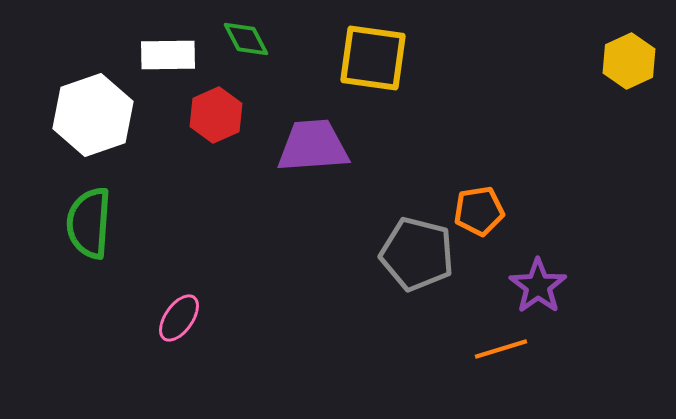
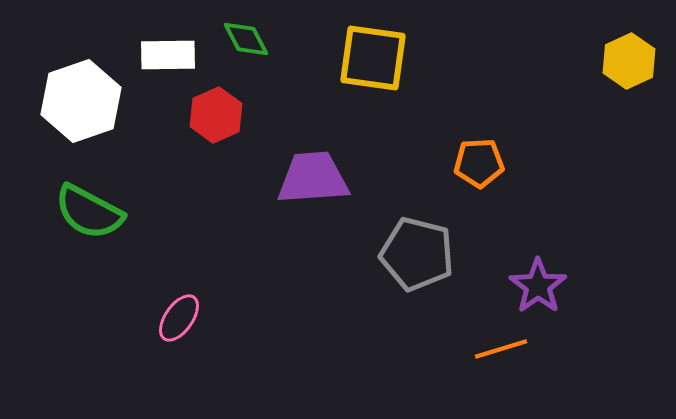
white hexagon: moved 12 px left, 14 px up
purple trapezoid: moved 32 px down
orange pentagon: moved 48 px up; rotated 6 degrees clockwise
green semicircle: moved 11 px up; rotated 66 degrees counterclockwise
